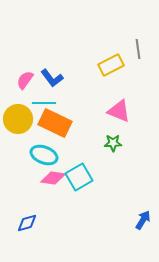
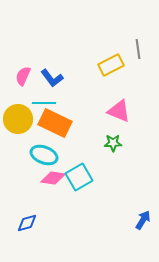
pink semicircle: moved 2 px left, 4 px up; rotated 12 degrees counterclockwise
